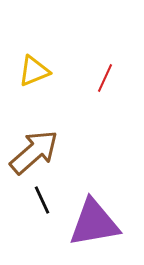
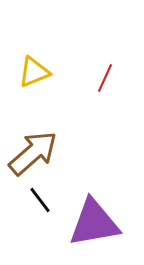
yellow triangle: moved 1 px down
brown arrow: moved 1 px left, 1 px down
black line: moved 2 px left; rotated 12 degrees counterclockwise
